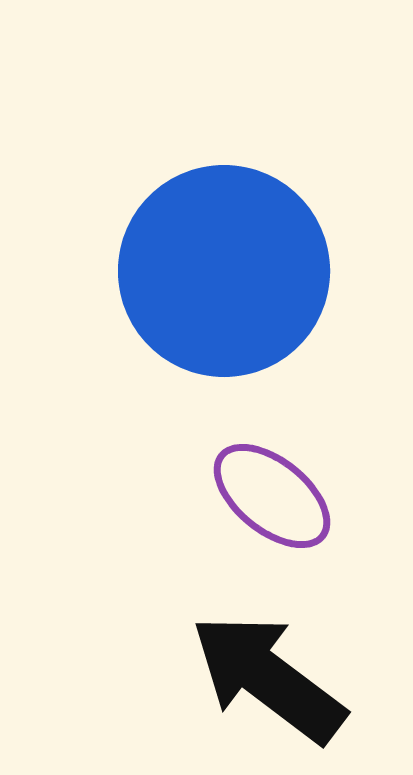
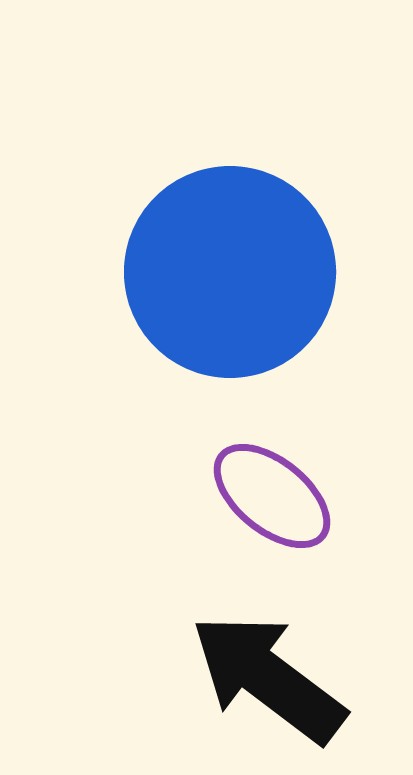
blue circle: moved 6 px right, 1 px down
